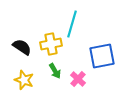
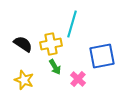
black semicircle: moved 1 px right, 3 px up
green arrow: moved 4 px up
